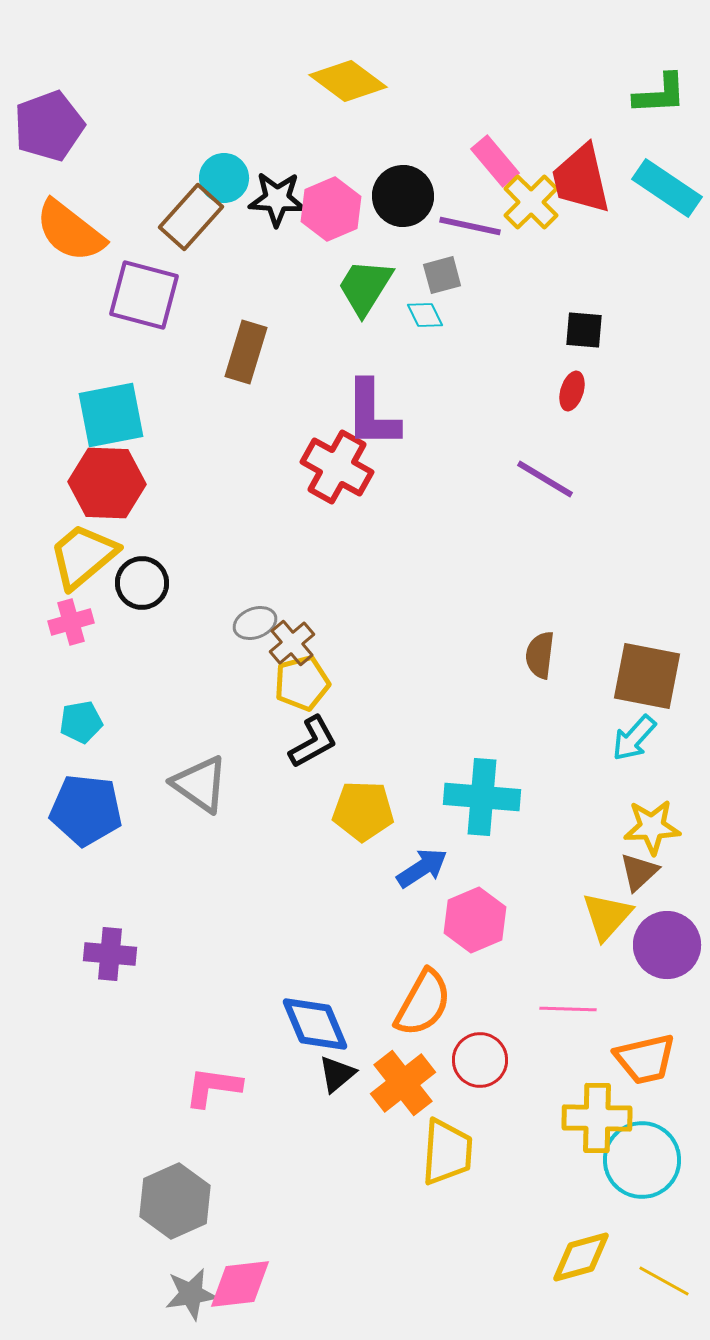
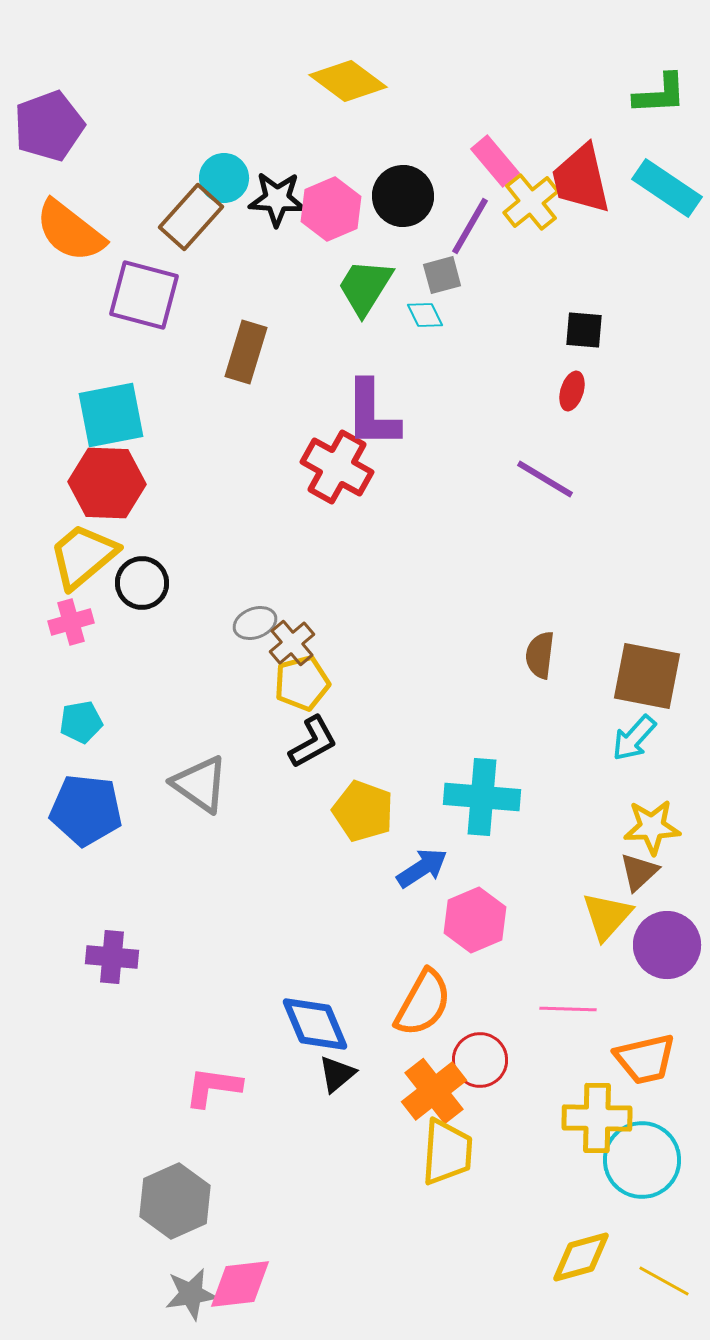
yellow cross at (531, 202): rotated 6 degrees clockwise
purple line at (470, 226): rotated 72 degrees counterclockwise
yellow pentagon at (363, 811): rotated 18 degrees clockwise
purple cross at (110, 954): moved 2 px right, 3 px down
orange cross at (403, 1083): moved 31 px right, 8 px down
